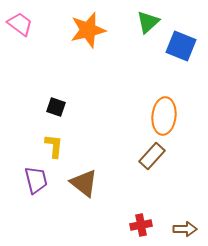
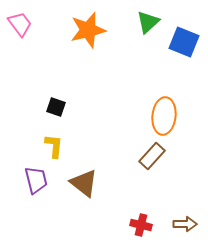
pink trapezoid: rotated 16 degrees clockwise
blue square: moved 3 px right, 4 px up
red cross: rotated 25 degrees clockwise
brown arrow: moved 5 px up
